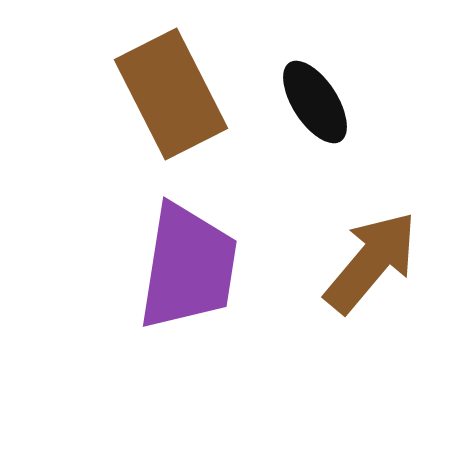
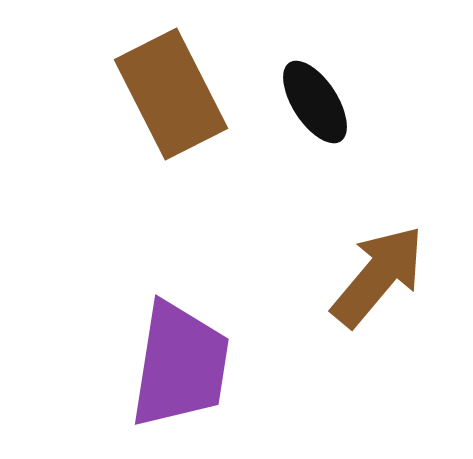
brown arrow: moved 7 px right, 14 px down
purple trapezoid: moved 8 px left, 98 px down
